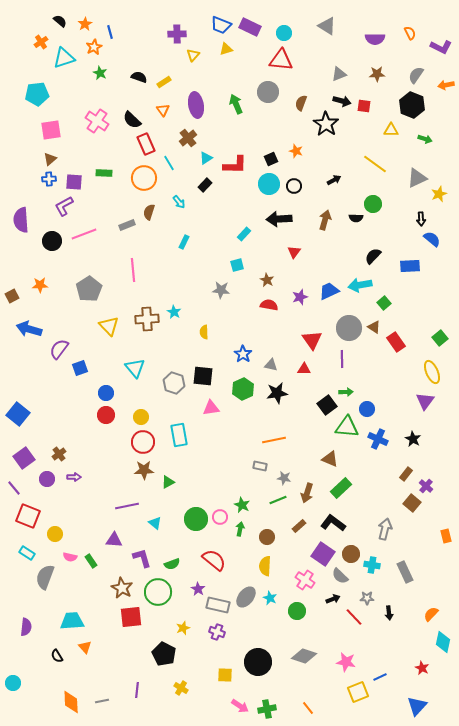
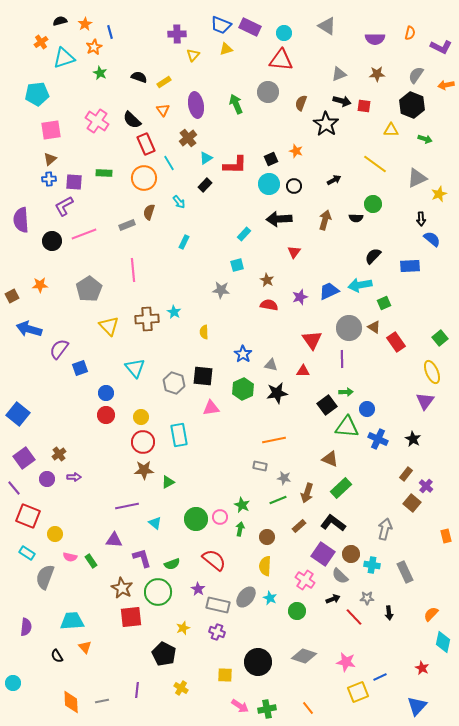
black semicircle at (60, 21): rotated 56 degrees counterclockwise
orange semicircle at (410, 33): rotated 40 degrees clockwise
green square at (384, 303): rotated 16 degrees clockwise
red triangle at (304, 369): moved 1 px left, 2 px down
